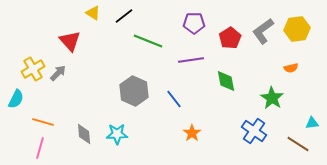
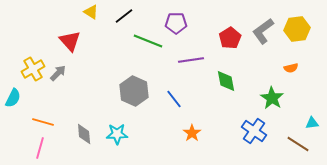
yellow triangle: moved 2 px left, 1 px up
purple pentagon: moved 18 px left
cyan semicircle: moved 3 px left, 1 px up
